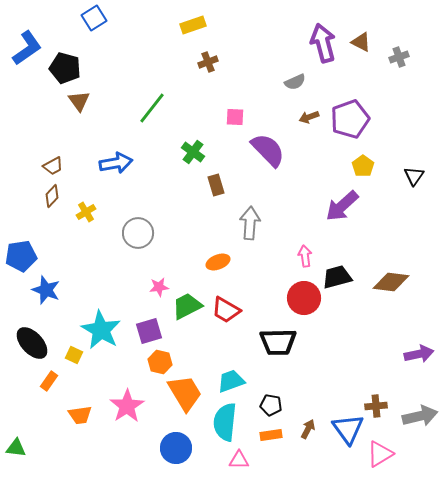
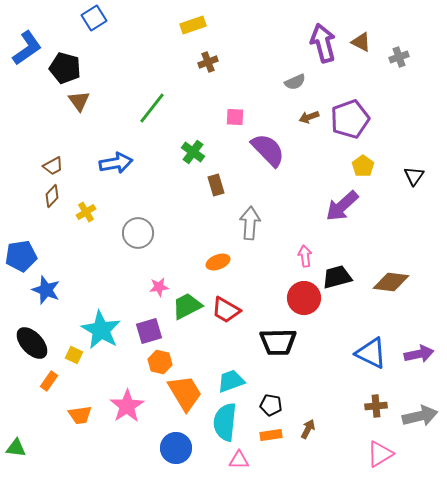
blue triangle at (348, 429): moved 23 px right, 76 px up; rotated 28 degrees counterclockwise
